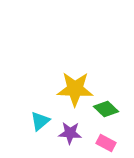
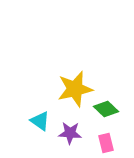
yellow star: rotated 15 degrees counterclockwise
cyan triangle: rotated 45 degrees counterclockwise
pink rectangle: rotated 48 degrees clockwise
